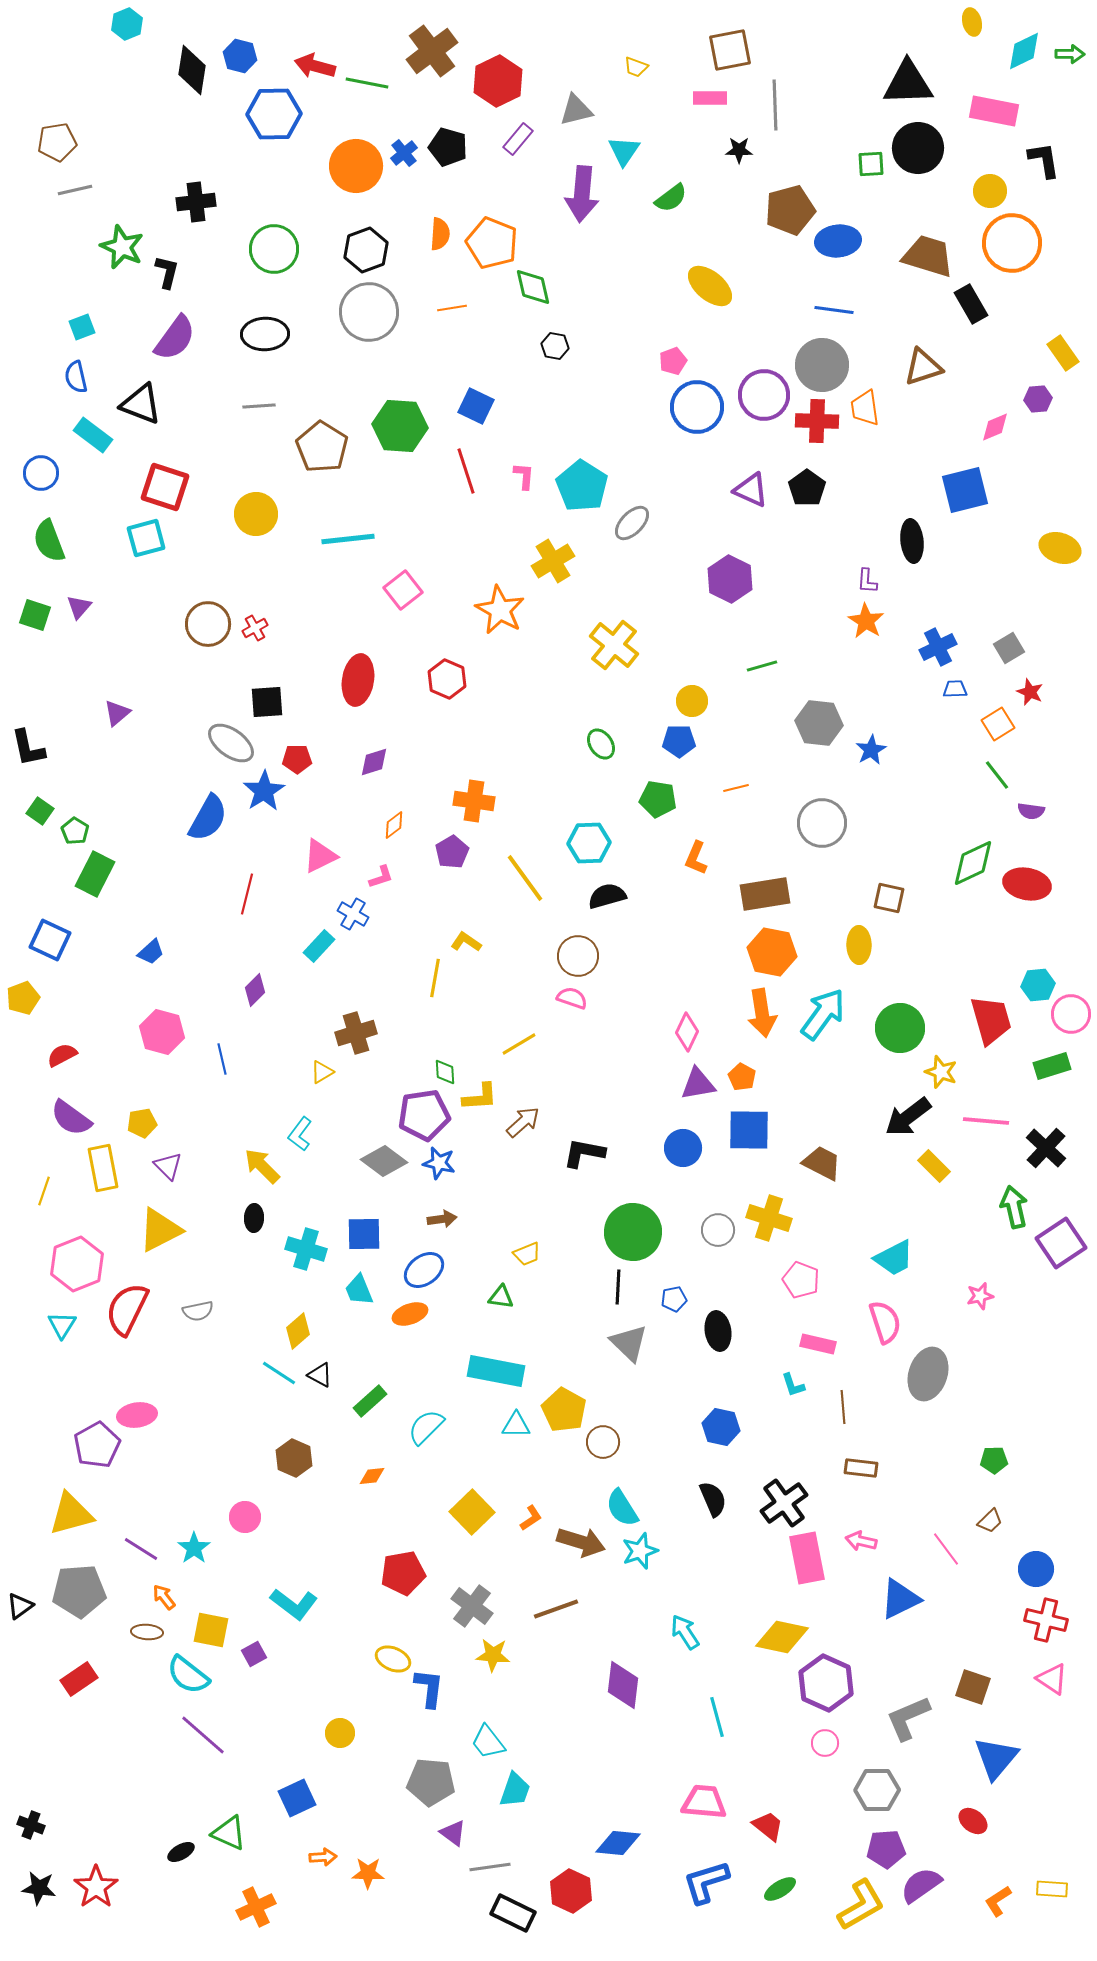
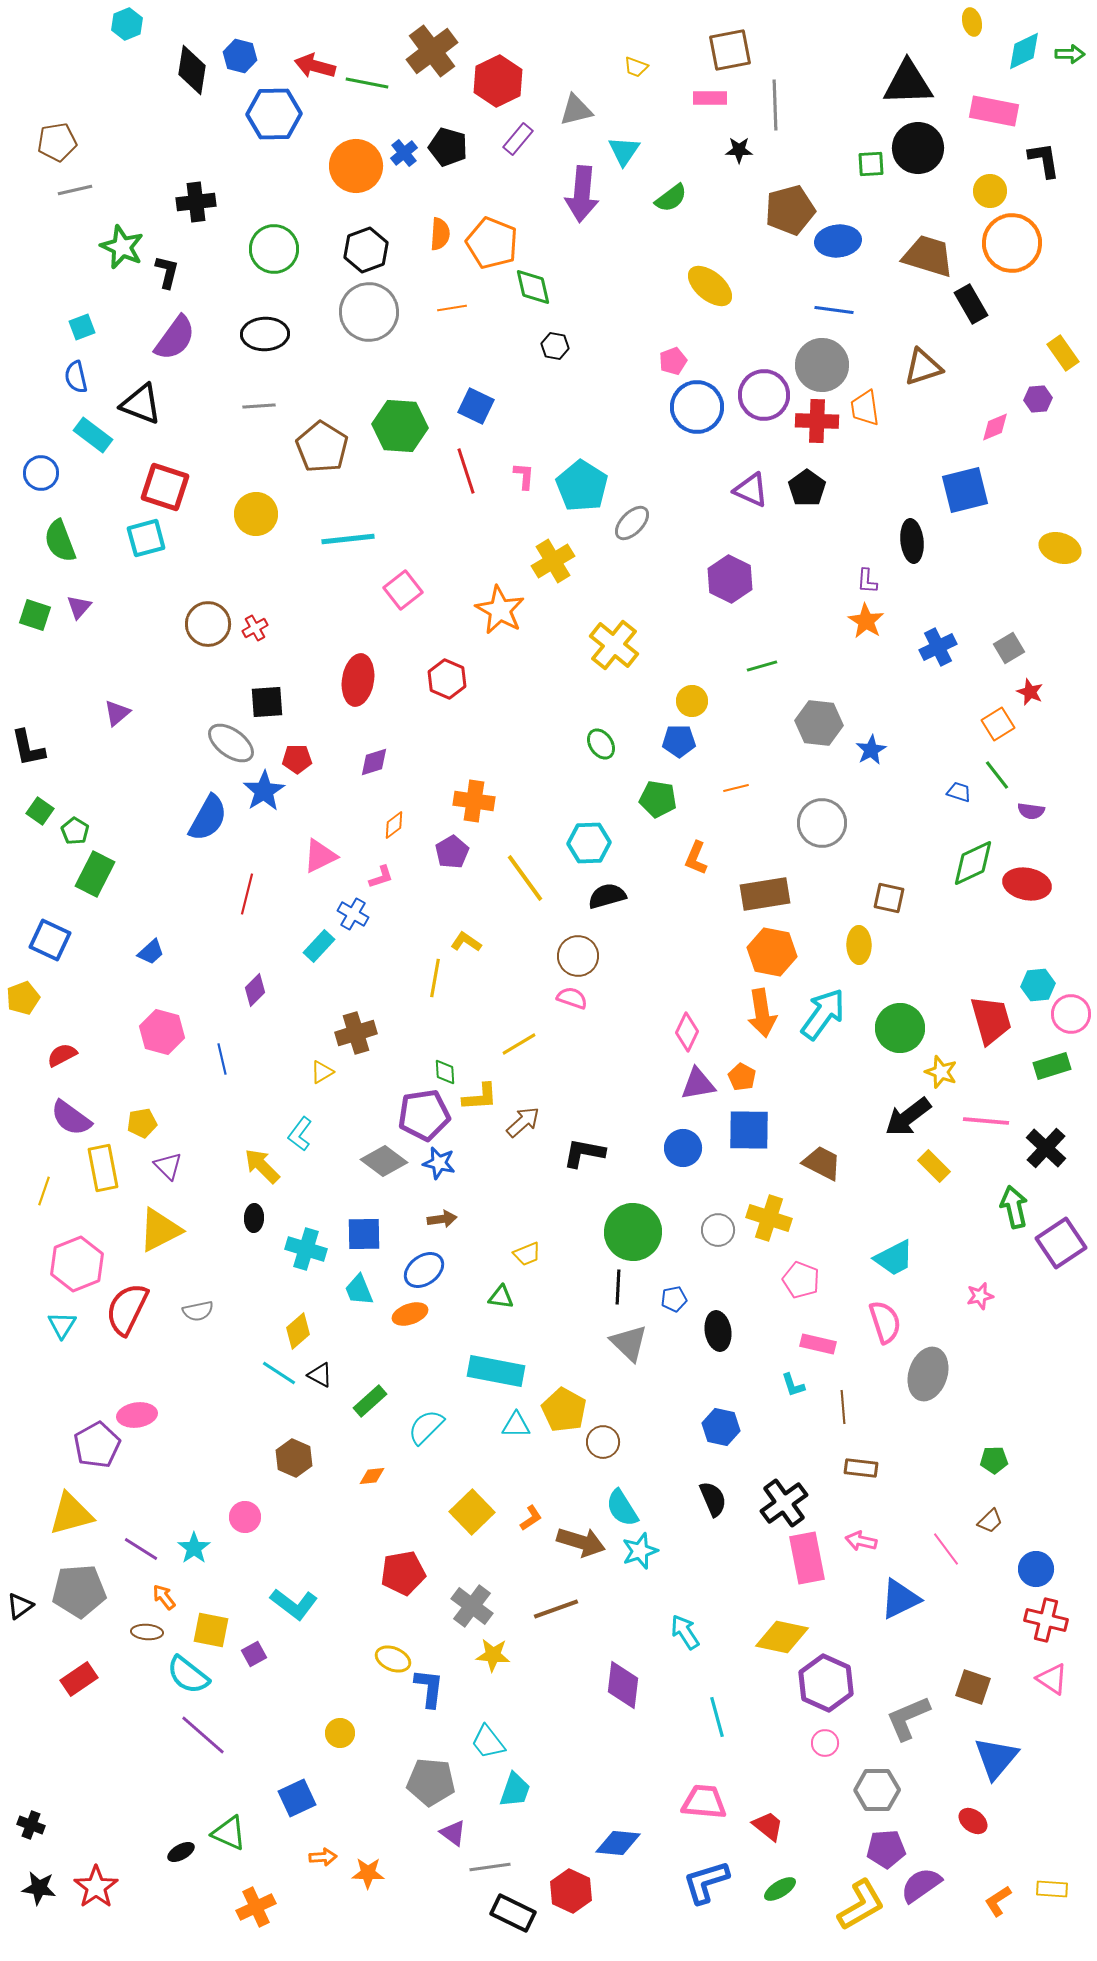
green semicircle at (49, 541): moved 11 px right
blue trapezoid at (955, 689): moved 4 px right, 103 px down; rotated 20 degrees clockwise
